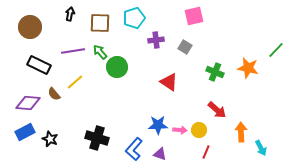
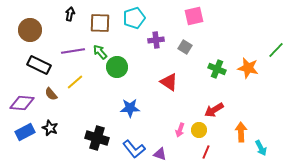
brown circle: moved 3 px down
green cross: moved 2 px right, 3 px up
brown semicircle: moved 3 px left
purple diamond: moved 6 px left
red arrow: moved 3 px left; rotated 108 degrees clockwise
blue star: moved 28 px left, 17 px up
pink arrow: rotated 104 degrees clockwise
black star: moved 11 px up
blue L-shape: rotated 80 degrees counterclockwise
